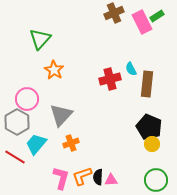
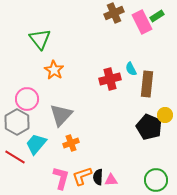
green triangle: rotated 20 degrees counterclockwise
yellow circle: moved 13 px right, 29 px up
